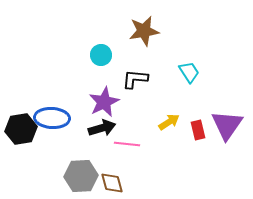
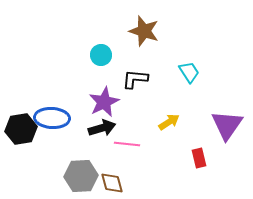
brown star: rotated 28 degrees clockwise
red rectangle: moved 1 px right, 28 px down
